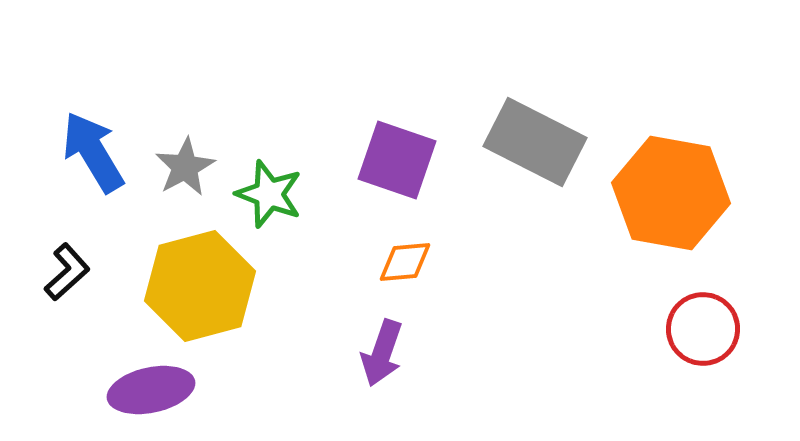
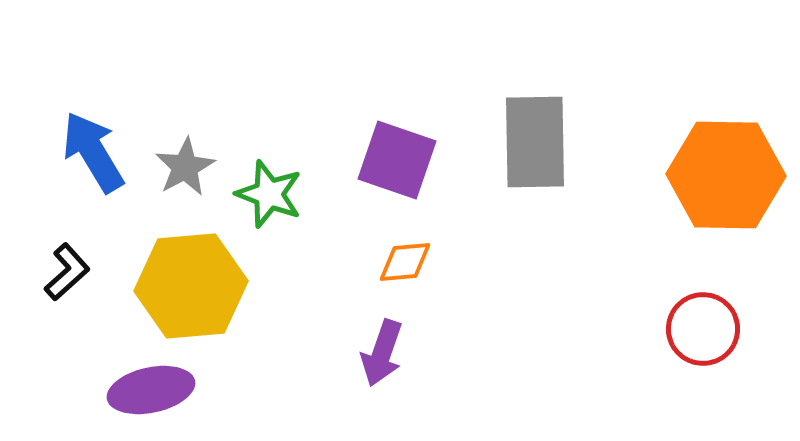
gray rectangle: rotated 62 degrees clockwise
orange hexagon: moved 55 px right, 18 px up; rotated 9 degrees counterclockwise
yellow hexagon: moved 9 px left; rotated 10 degrees clockwise
